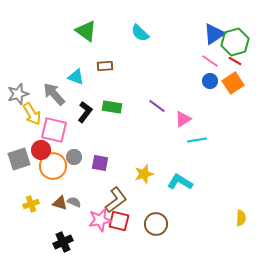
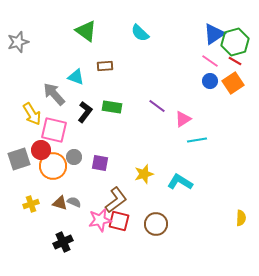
gray star: moved 52 px up
